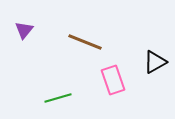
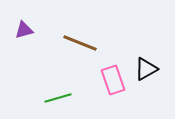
purple triangle: rotated 36 degrees clockwise
brown line: moved 5 px left, 1 px down
black triangle: moved 9 px left, 7 px down
